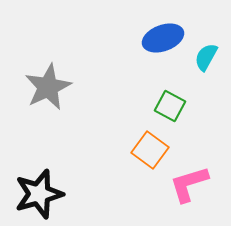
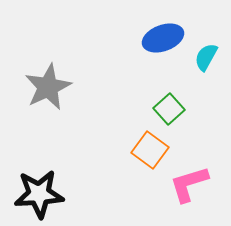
green square: moved 1 px left, 3 px down; rotated 20 degrees clockwise
black star: rotated 12 degrees clockwise
